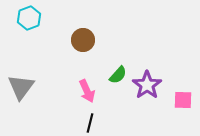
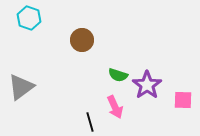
cyan hexagon: rotated 20 degrees counterclockwise
brown circle: moved 1 px left
green semicircle: rotated 66 degrees clockwise
gray triangle: rotated 16 degrees clockwise
pink arrow: moved 28 px right, 16 px down
black line: moved 1 px up; rotated 30 degrees counterclockwise
